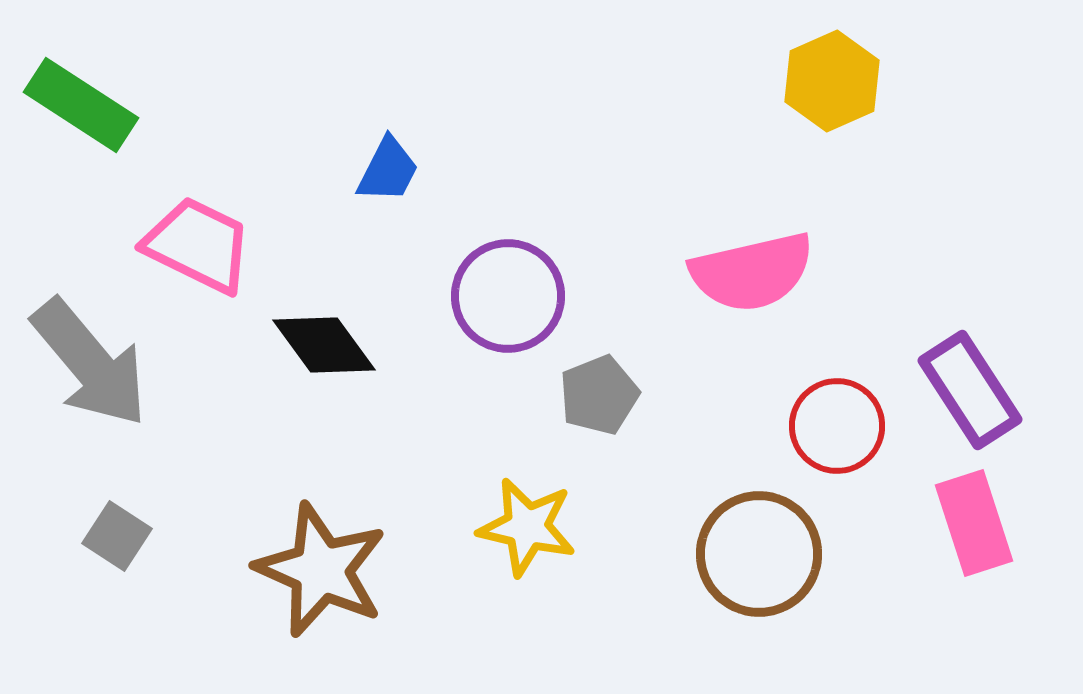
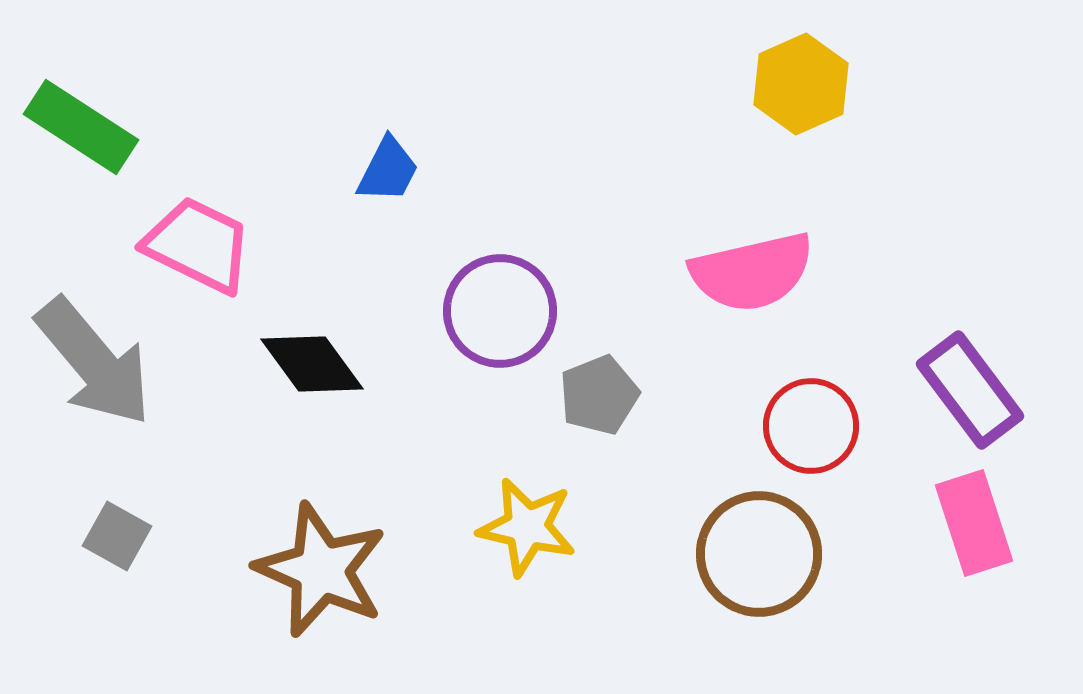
yellow hexagon: moved 31 px left, 3 px down
green rectangle: moved 22 px down
purple circle: moved 8 px left, 15 px down
black diamond: moved 12 px left, 19 px down
gray arrow: moved 4 px right, 1 px up
purple rectangle: rotated 4 degrees counterclockwise
red circle: moved 26 px left
gray square: rotated 4 degrees counterclockwise
